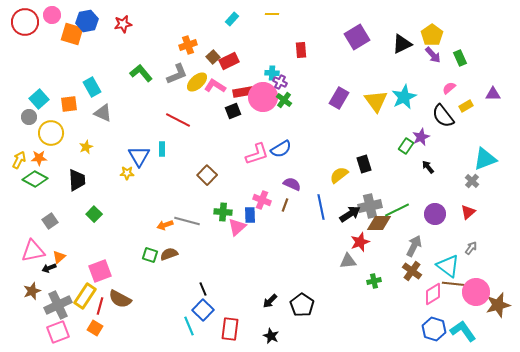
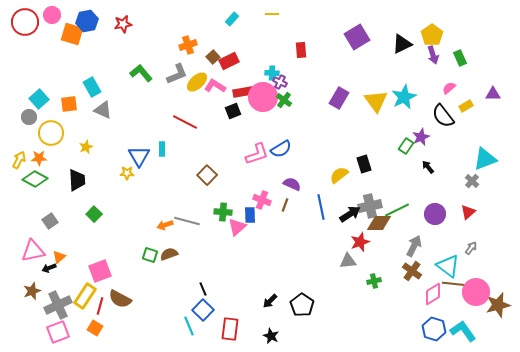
purple arrow at (433, 55): rotated 24 degrees clockwise
gray triangle at (103, 113): moved 3 px up
red line at (178, 120): moved 7 px right, 2 px down
